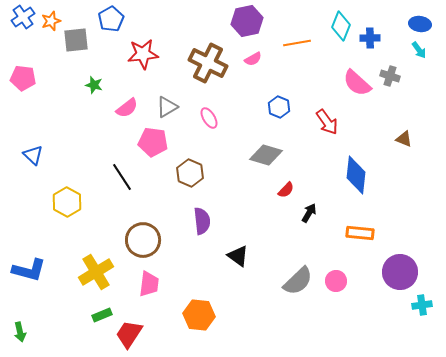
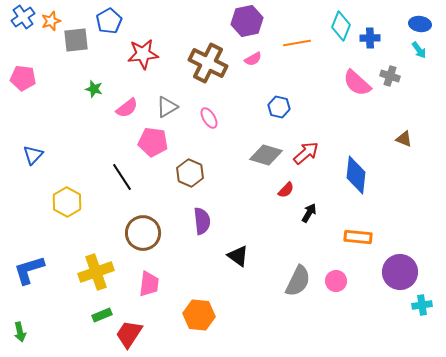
blue pentagon at (111, 19): moved 2 px left, 2 px down
green star at (94, 85): moved 4 px down
blue hexagon at (279, 107): rotated 10 degrees counterclockwise
red arrow at (327, 122): moved 21 px left, 31 px down; rotated 96 degrees counterclockwise
blue triangle at (33, 155): rotated 30 degrees clockwise
orange rectangle at (360, 233): moved 2 px left, 4 px down
brown circle at (143, 240): moved 7 px up
blue L-shape at (29, 270): rotated 148 degrees clockwise
yellow cross at (96, 272): rotated 12 degrees clockwise
gray semicircle at (298, 281): rotated 20 degrees counterclockwise
